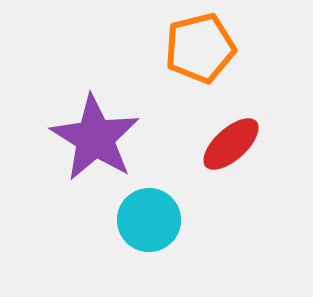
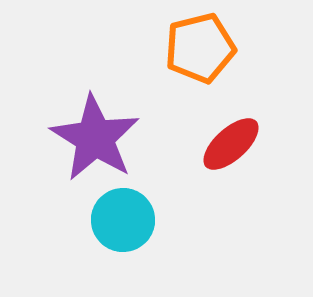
cyan circle: moved 26 px left
